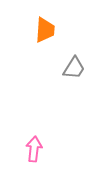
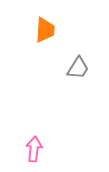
gray trapezoid: moved 4 px right
